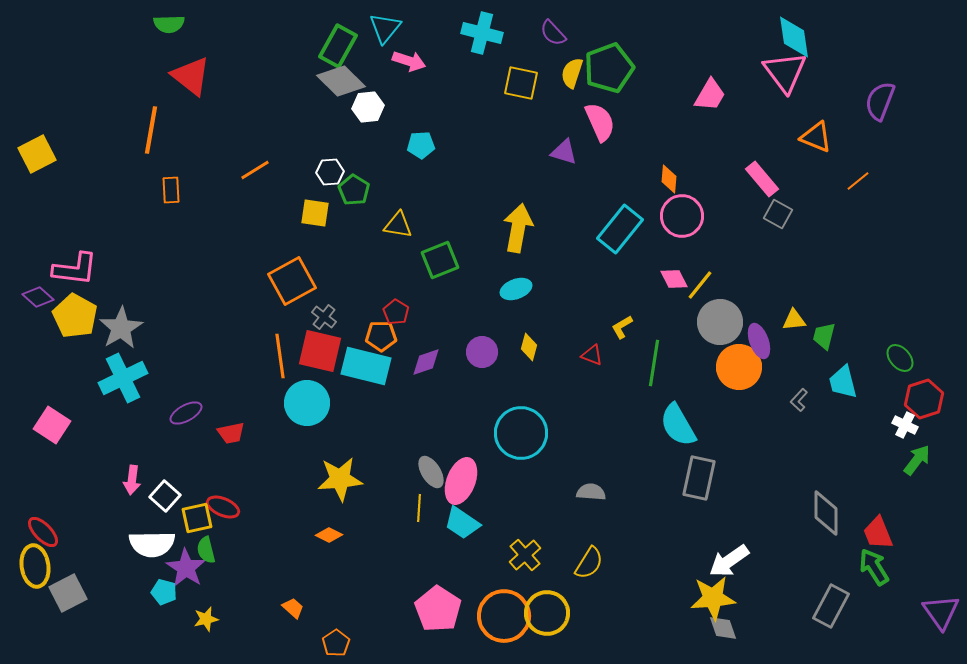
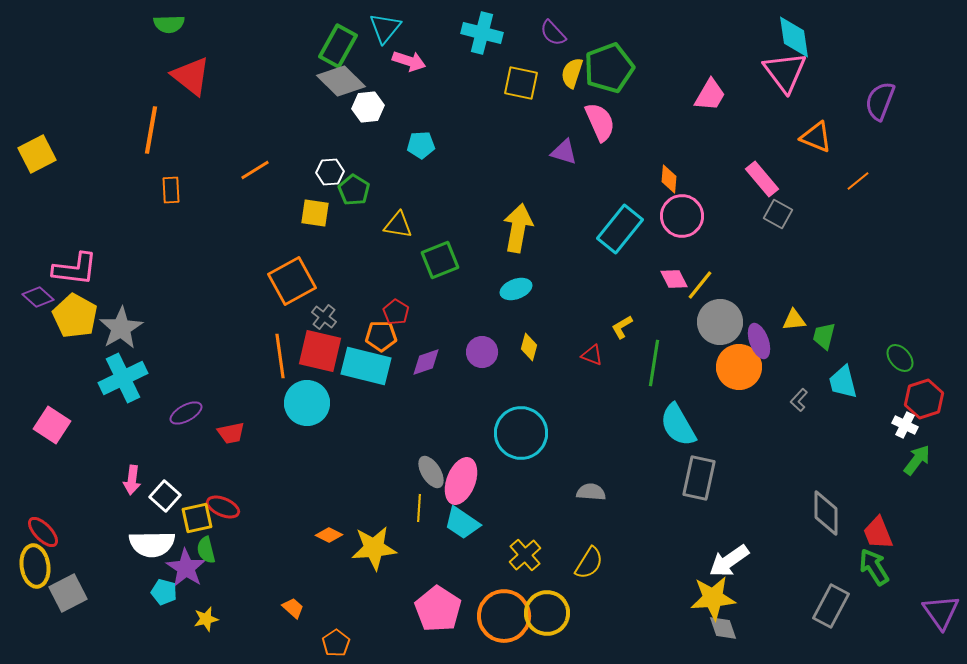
yellow star at (340, 479): moved 34 px right, 69 px down
